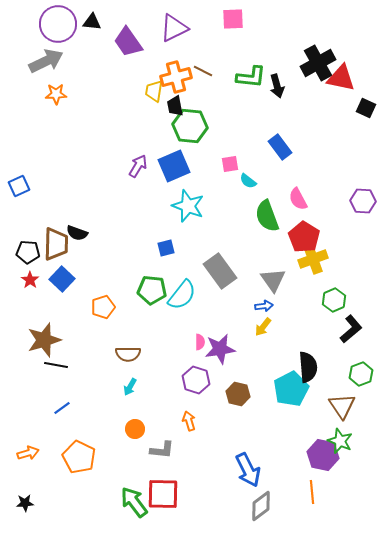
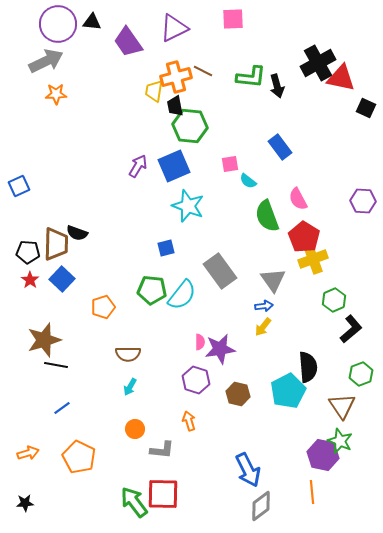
cyan pentagon at (291, 389): moved 3 px left, 2 px down
